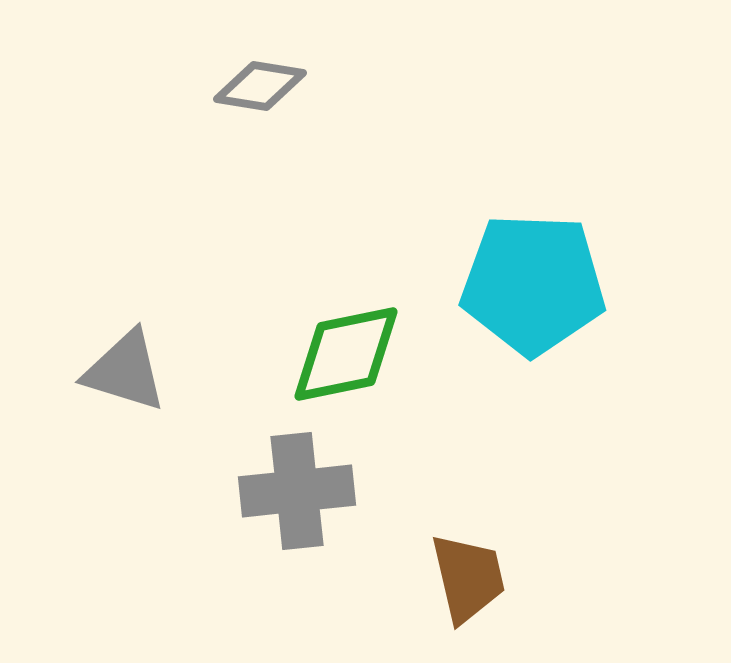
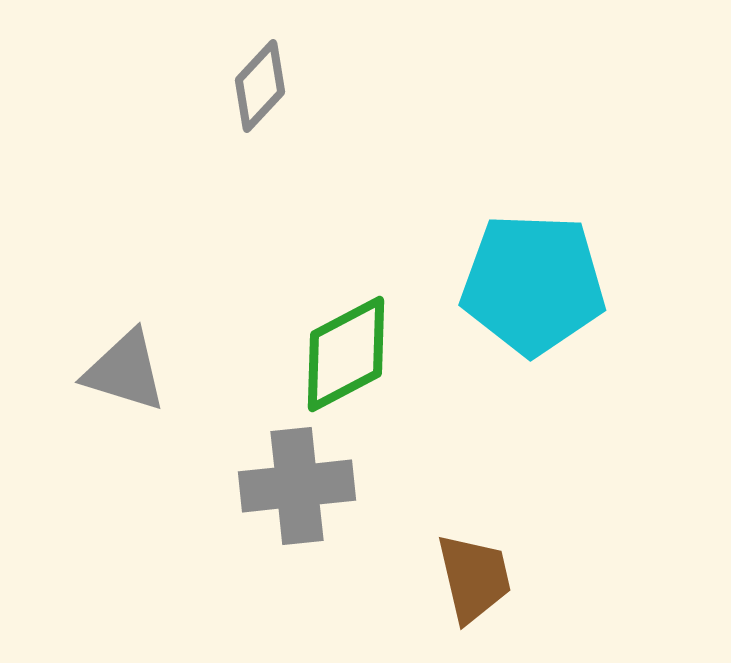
gray diamond: rotated 56 degrees counterclockwise
green diamond: rotated 16 degrees counterclockwise
gray cross: moved 5 px up
brown trapezoid: moved 6 px right
